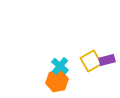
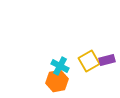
yellow square: moved 2 px left
cyan cross: rotated 12 degrees counterclockwise
